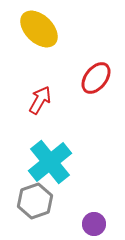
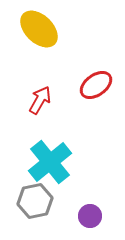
red ellipse: moved 7 px down; rotated 16 degrees clockwise
gray hexagon: rotated 8 degrees clockwise
purple circle: moved 4 px left, 8 px up
